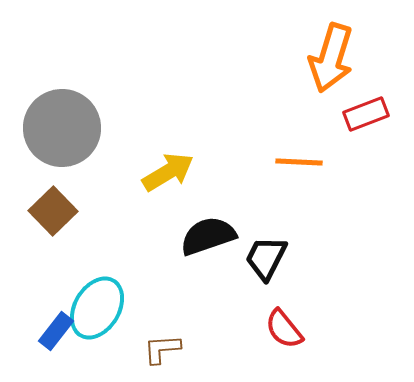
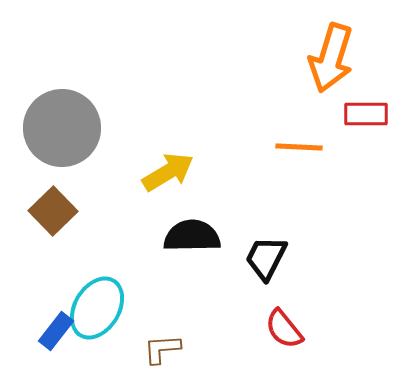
red rectangle: rotated 21 degrees clockwise
orange line: moved 15 px up
black semicircle: moved 16 px left; rotated 18 degrees clockwise
